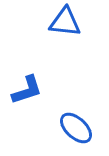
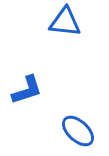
blue ellipse: moved 2 px right, 3 px down
